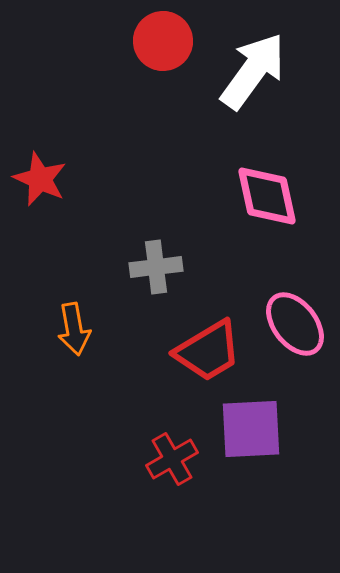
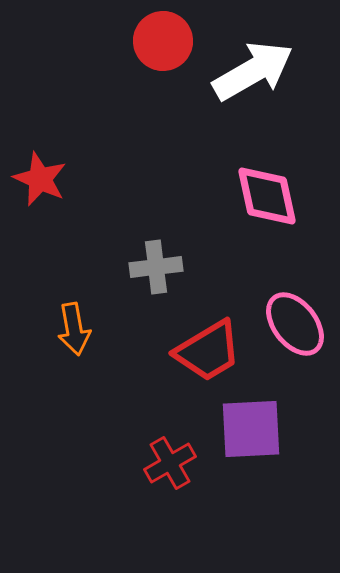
white arrow: rotated 24 degrees clockwise
red cross: moved 2 px left, 4 px down
